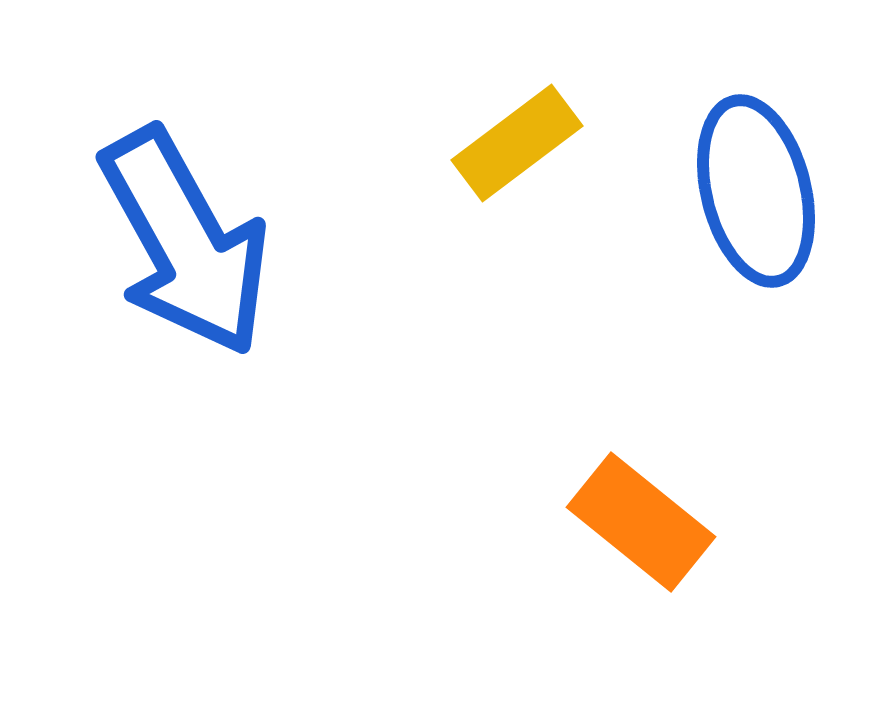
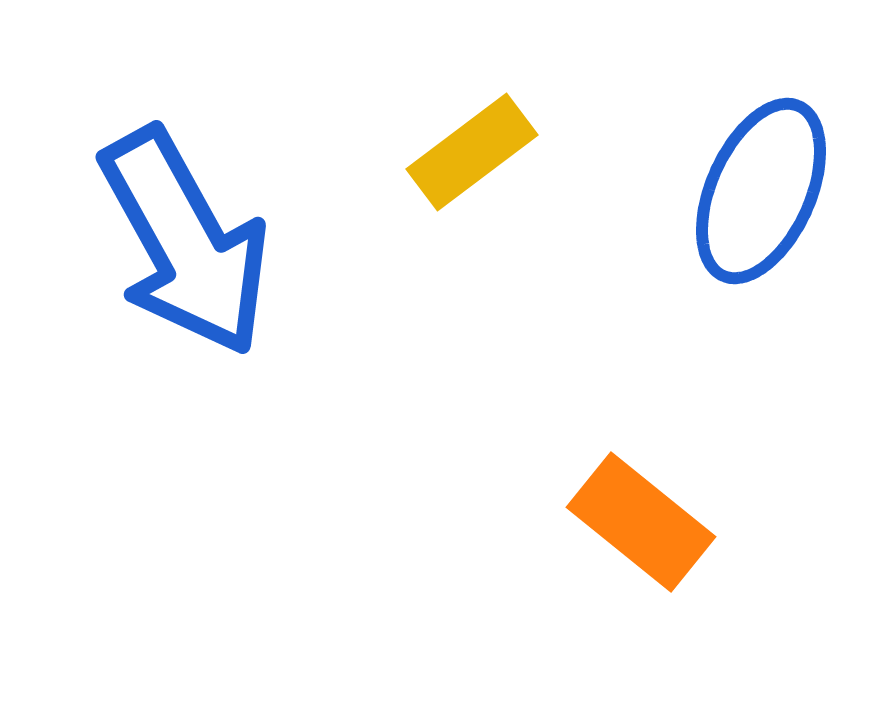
yellow rectangle: moved 45 px left, 9 px down
blue ellipse: moved 5 px right; rotated 38 degrees clockwise
